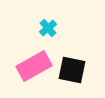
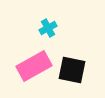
cyan cross: rotated 12 degrees clockwise
